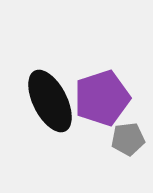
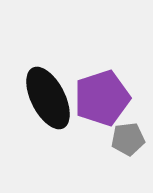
black ellipse: moved 2 px left, 3 px up
